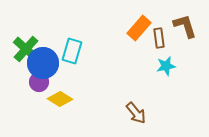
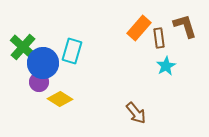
green cross: moved 3 px left, 2 px up
cyan star: rotated 18 degrees counterclockwise
